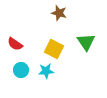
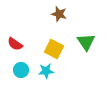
brown star: moved 1 px down
